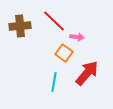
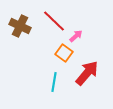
brown cross: rotated 30 degrees clockwise
pink arrow: moved 1 px left, 1 px up; rotated 48 degrees counterclockwise
